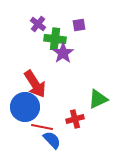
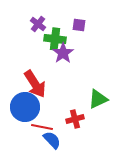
purple square: rotated 16 degrees clockwise
